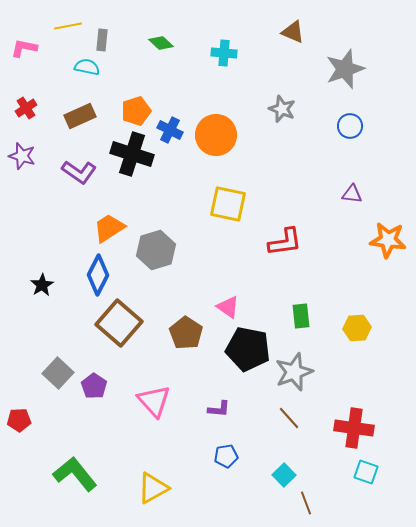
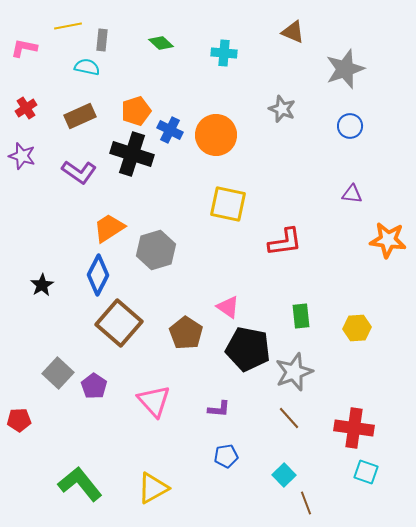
green L-shape at (75, 474): moved 5 px right, 10 px down
